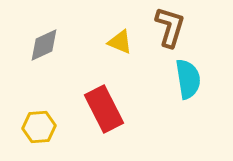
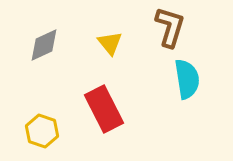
yellow triangle: moved 10 px left, 1 px down; rotated 28 degrees clockwise
cyan semicircle: moved 1 px left
yellow hexagon: moved 3 px right, 4 px down; rotated 24 degrees clockwise
